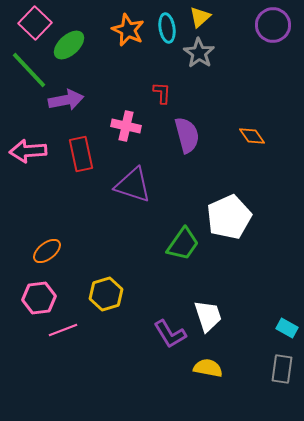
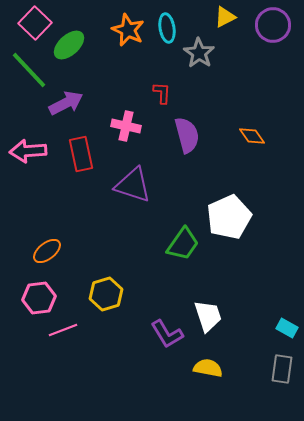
yellow triangle: moved 25 px right; rotated 15 degrees clockwise
purple arrow: moved 3 px down; rotated 16 degrees counterclockwise
purple L-shape: moved 3 px left
